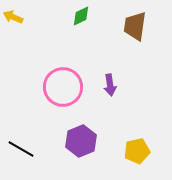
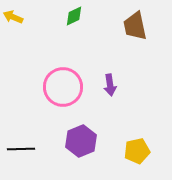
green diamond: moved 7 px left
brown trapezoid: rotated 20 degrees counterclockwise
black line: rotated 32 degrees counterclockwise
